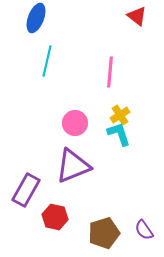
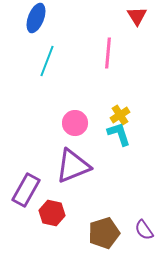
red triangle: rotated 20 degrees clockwise
cyan line: rotated 8 degrees clockwise
pink line: moved 2 px left, 19 px up
red hexagon: moved 3 px left, 4 px up
